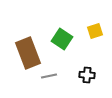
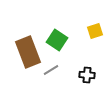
green square: moved 5 px left, 1 px down
brown rectangle: moved 1 px up
gray line: moved 2 px right, 6 px up; rotated 21 degrees counterclockwise
